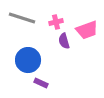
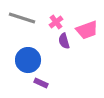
pink cross: rotated 24 degrees counterclockwise
